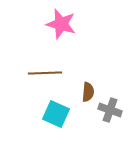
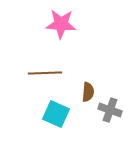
pink star: rotated 12 degrees counterclockwise
